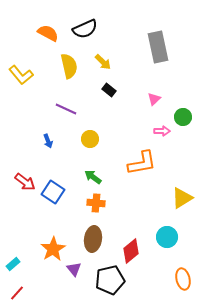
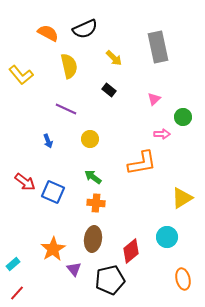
yellow arrow: moved 11 px right, 4 px up
pink arrow: moved 3 px down
blue square: rotated 10 degrees counterclockwise
